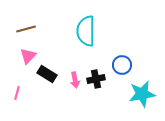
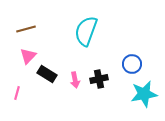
cyan semicircle: rotated 20 degrees clockwise
blue circle: moved 10 px right, 1 px up
black cross: moved 3 px right
cyan star: moved 2 px right
